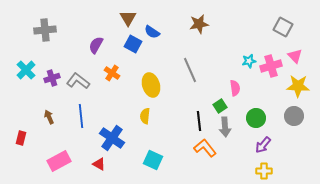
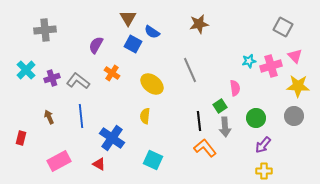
yellow ellipse: moved 1 px right, 1 px up; rotated 35 degrees counterclockwise
